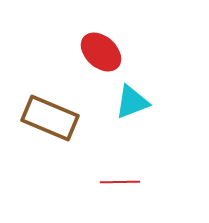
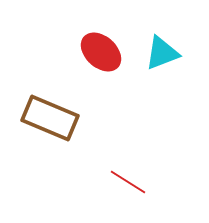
cyan triangle: moved 30 px right, 49 px up
red line: moved 8 px right; rotated 33 degrees clockwise
